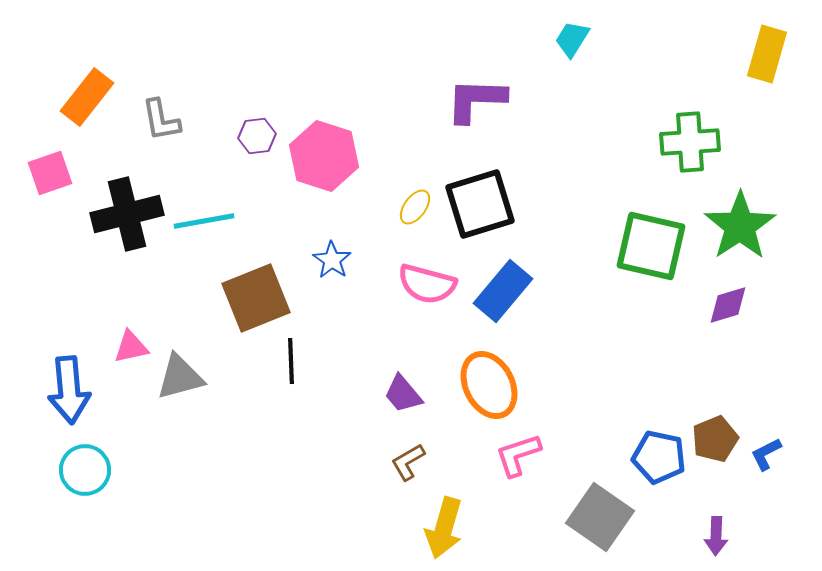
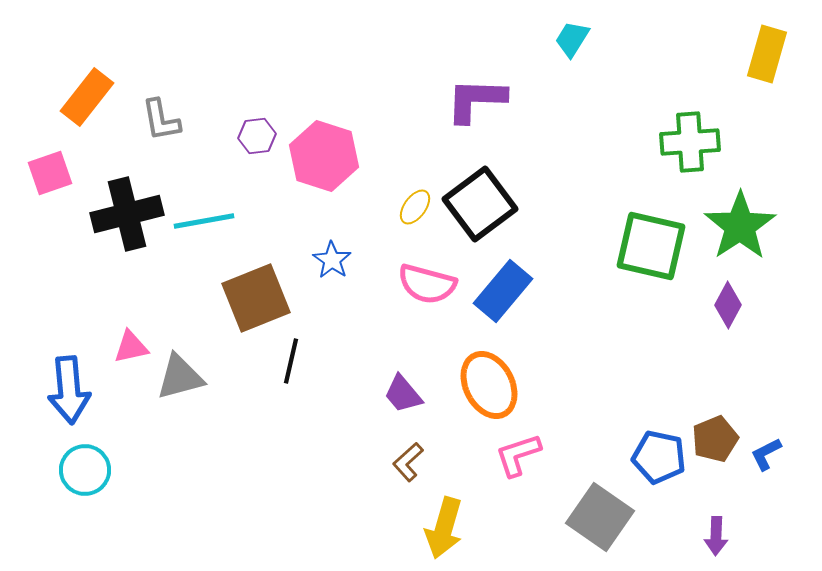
black square: rotated 20 degrees counterclockwise
purple diamond: rotated 45 degrees counterclockwise
black line: rotated 15 degrees clockwise
brown L-shape: rotated 12 degrees counterclockwise
